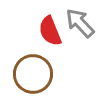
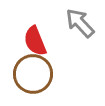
red semicircle: moved 15 px left, 10 px down
